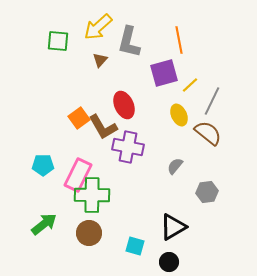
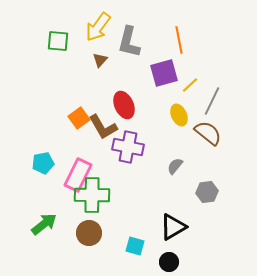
yellow arrow: rotated 12 degrees counterclockwise
cyan pentagon: moved 2 px up; rotated 10 degrees counterclockwise
